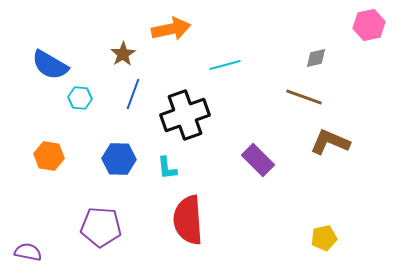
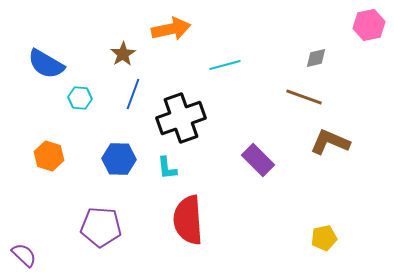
blue semicircle: moved 4 px left, 1 px up
black cross: moved 4 px left, 3 px down
orange hexagon: rotated 8 degrees clockwise
purple semicircle: moved 4 px left, 3 px down; rotated 32 degrees clockwise
